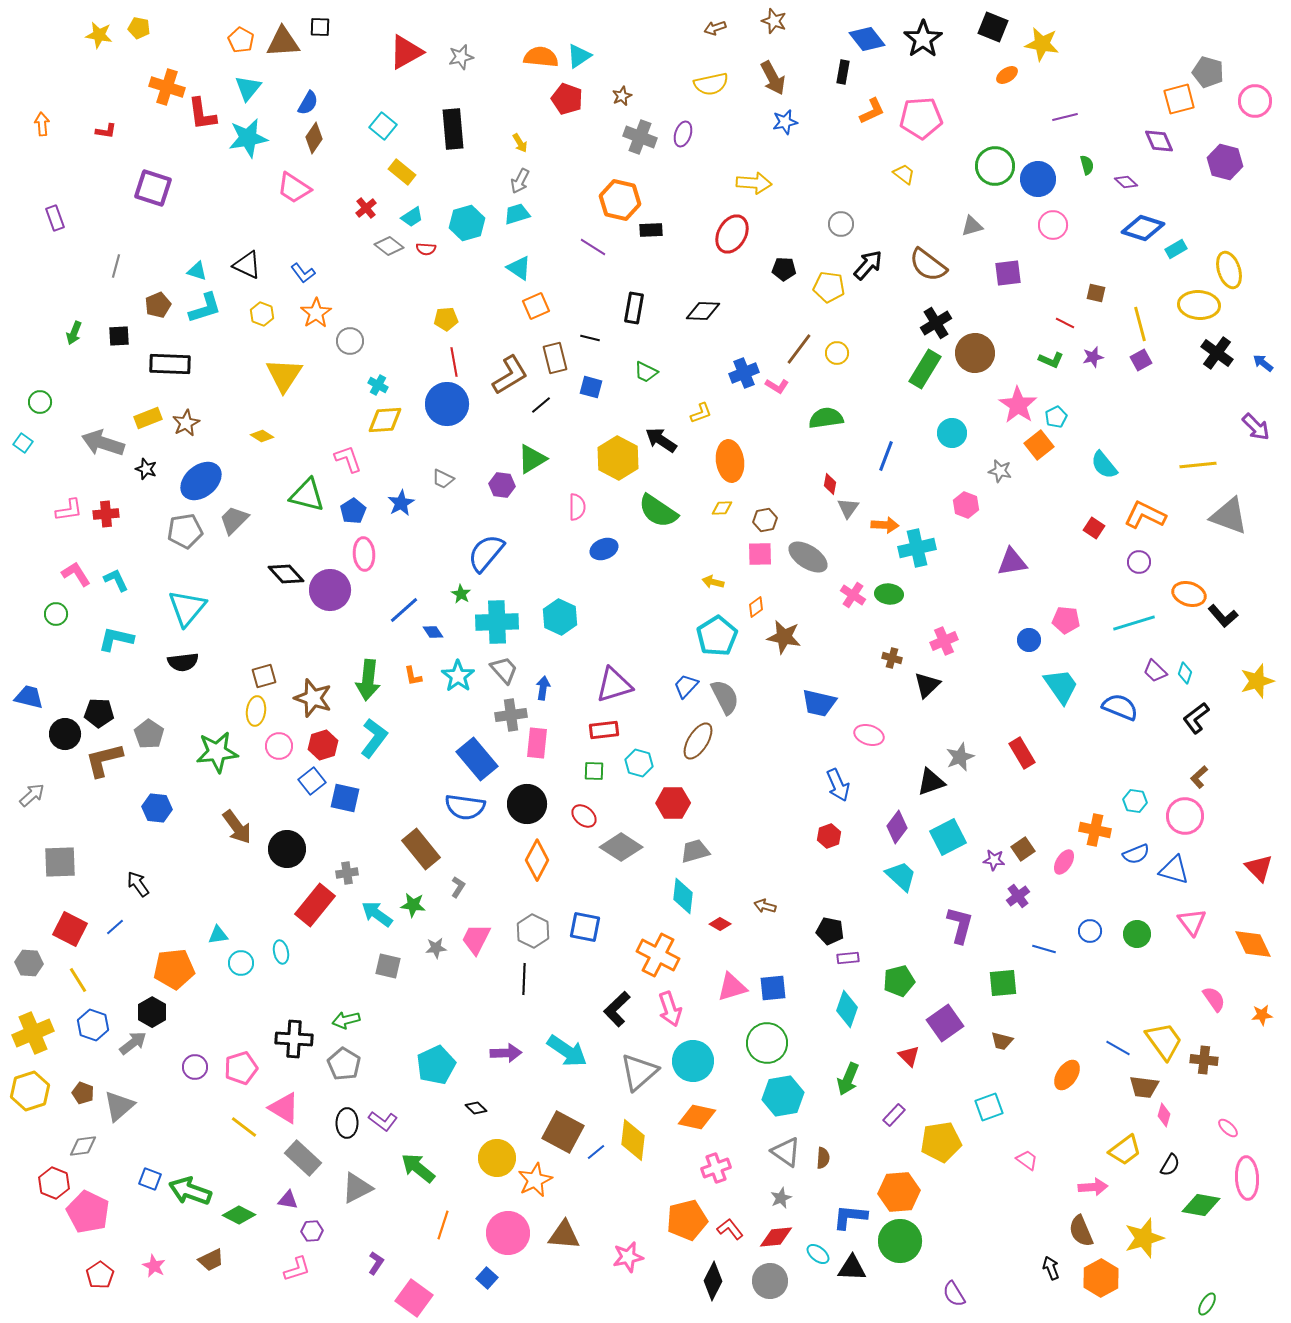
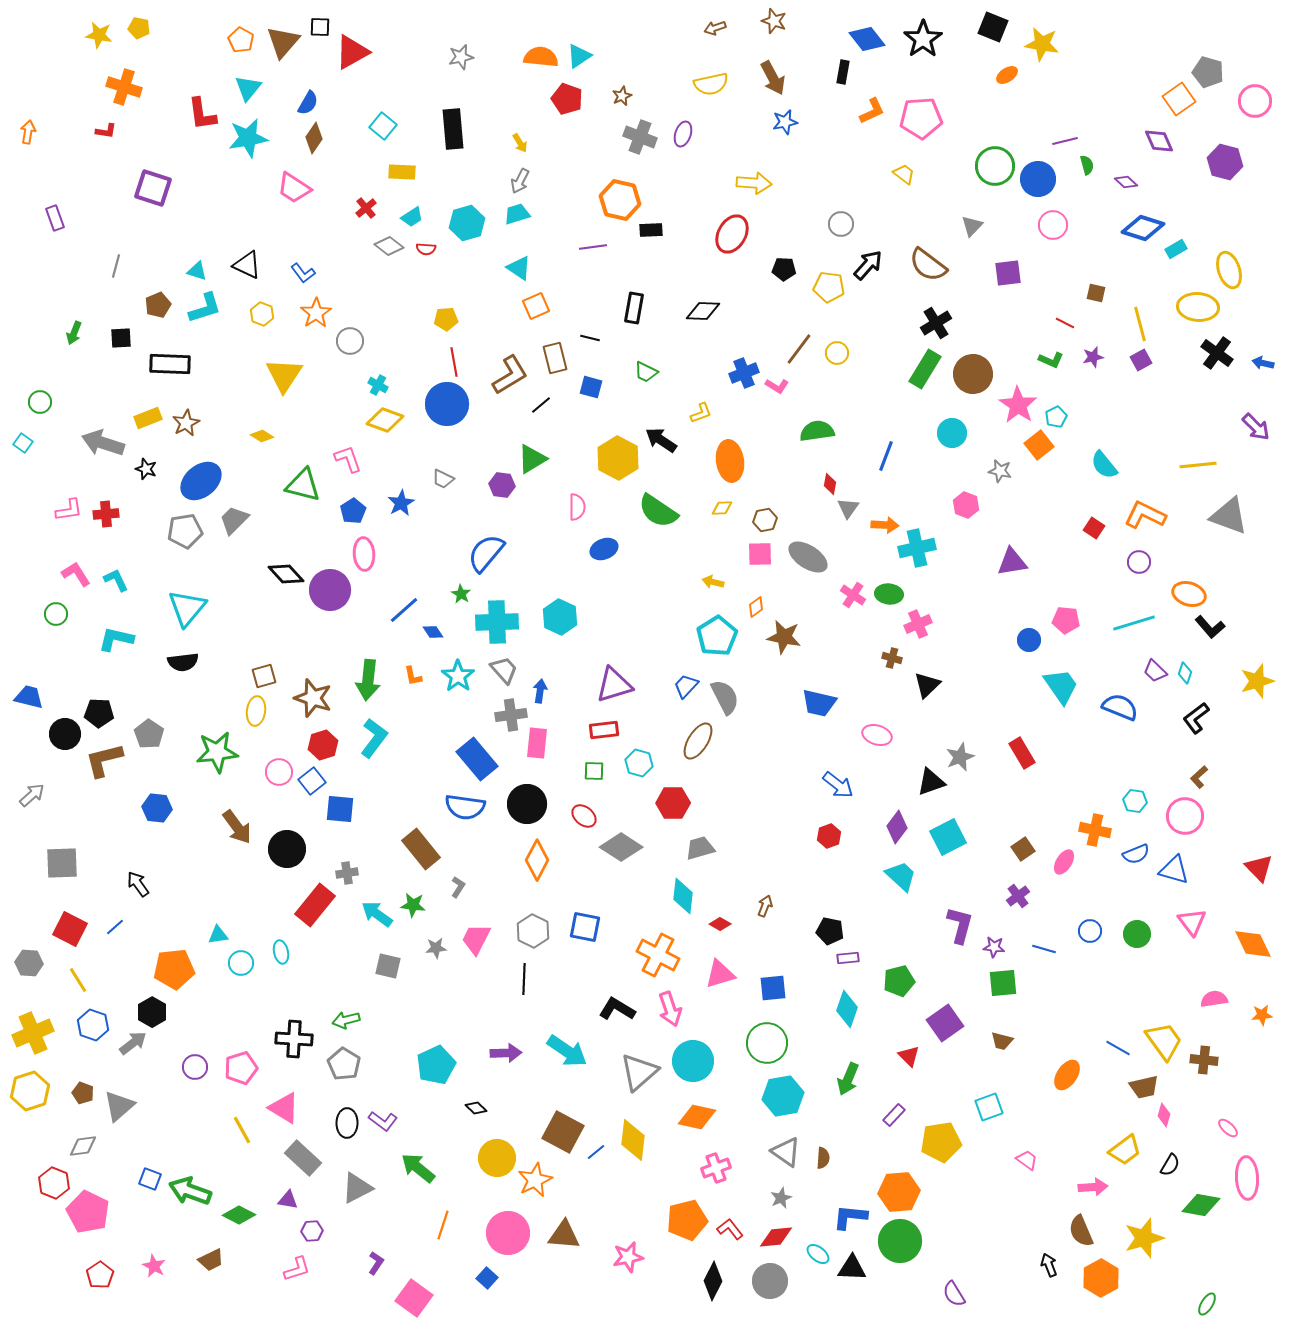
brown triangle at (283, 42): rotated 45 degrees counterclockwise
red triangle at (406, 52): moved 54 px left
orange cross at (167, 87): moved 43 px left
orange square at (1179, 99): rotated 20 degrees counterclockwise
purple line at (1065, 117): moved 24 px down
orange arrow at (42, 124): moved 14 px left, 8 px down; rotated 15 degrees clockwise
yellow rectangle at (402, 172): rotated 36 degrees counterclockwise
gray triangle at (972, 226): rotated 30 degrees counterclockwise
purple line at (593, 247): rotated 40 degrees counterclockwise
yellow ellipse at (1199, 305): moved 1 px left, 2 px down
black square at (119, 336): moved 2 px right, 2 px down
brown circle at (975, 353): moved 2 px left, 21 px down
blue arrow at (1263, 363): rotated 25 degrees counterclockwise
green semicircle at (826, 418): moved 9 px left, 13 px down
yellow diamond at (385, 420): rotated 24 degrees clockwise
green triangle at (307, 495): moved 4 px left, 10 px up
black L-shape at (1223, 616): moved 13 px left, 11 px down
pink cross at (944, 641): moved 26 px left, 17 px up
blue arrow at (543, 688): moved 3 px left, 3 px down
pink ellipse at (869, 735): moved 8 px right
pink circle at (279, 746): moved 26 px down
blue arrow at (838, 785): rotated 28 degrees counterclockwise
blue square at (345, 798): moved 5 px left, 11 px down; rotated 8 degrees counterclockwise
gray trapezoid at (695, 851): moved 5 px right, 3 px up
purple star at (994, 860): moved 87 px down
gray square at (60, 862): moved 2 px right, 1 px down
brown arrow at (765, 906): rotated 95 degrees clockwise
pink triangle at (732, 987): moved 12 px left, 13 px up
pink semicircle at (1214, 999): rotated 64 degrees counterclockwise
black L-shape at (617, 1009): rotated 75 degrees clockwise
brown trapezoid at (1144, 1087): rotated 20 degrees counterclockwise
yellow line at (244, 1127): moved 2 px left, 3 px down; rotated 24 degrees clockwise
black arrow at (1051, 1268): moved 2 px left, 3 px up
